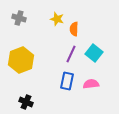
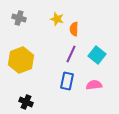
cyan square: moved 3 px right, 2 px down
pink semicircle: moved 3 px right, 1 px down
